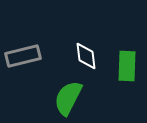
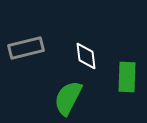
gray rectangle: moved 3 px right, 8 px up
green rectangle: moved 11 px down
